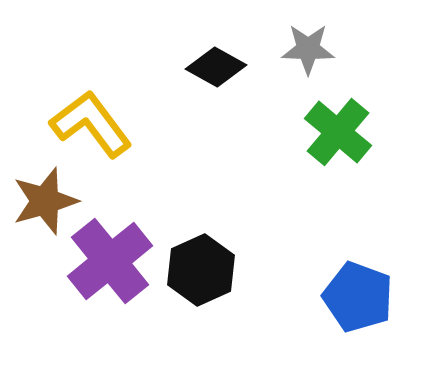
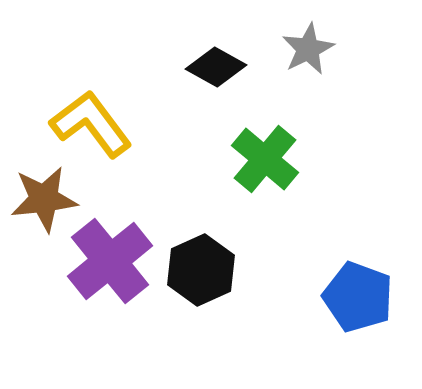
gray star: rotated 28 degrees counterclockwise
green cross: moved 73 px left, 27 px down
brown star: moved 1 px left, 2 px up; rotated 10 degrees clockwise
